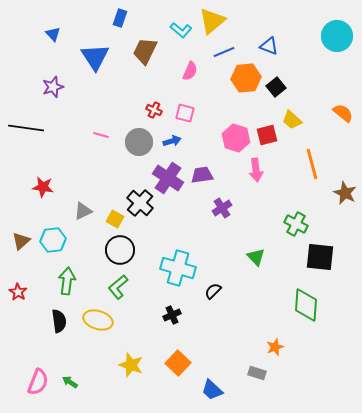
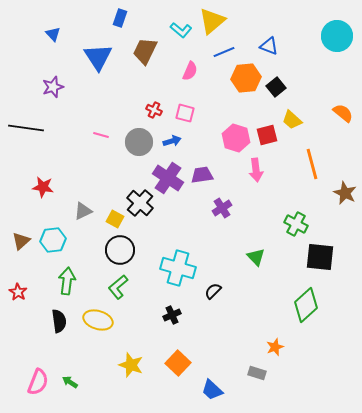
blue triangle at (95, 57): moved 3 px right
green diamond at (306, 305): rotated 44 degrees clockwise
